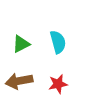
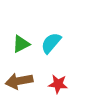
cyan semicircle: moved 7 px left, 1 px down; rotated 125 degrees counterclockwise
red star: rotated 18 degrees clockwise
